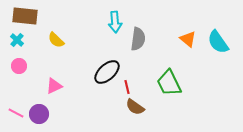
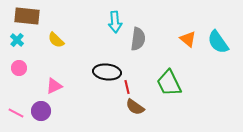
brown rectangle: moved 2 px right
pink circle: moved 2 px down
black ellipse: rotated 48 degrees clockwise
purple circle: moved 2 px right, 3 px up
